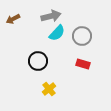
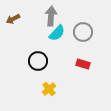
gray arrow: rotated 72 degrees counterclockwise
gray circle: moved 1 px right, 4 px up
